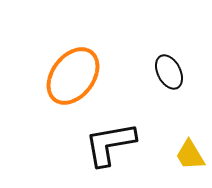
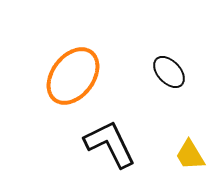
black ellipse: rotated 16 degrees counterclockwise
black L-shape: rotated 74 degrees clockwise
